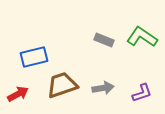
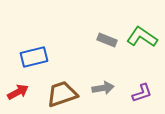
gray rectangle: moved 3 px right
brown trapezoid: moved 9 px down
red arrow: moved 2 px up
